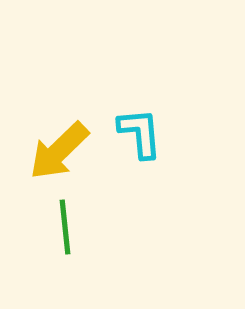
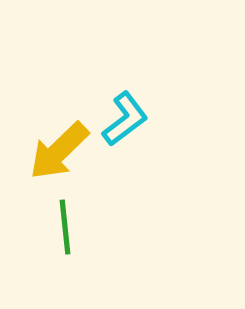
cyan L-shape: moved 15 px left, 14 px up; rotated 58 degrees clockwise
